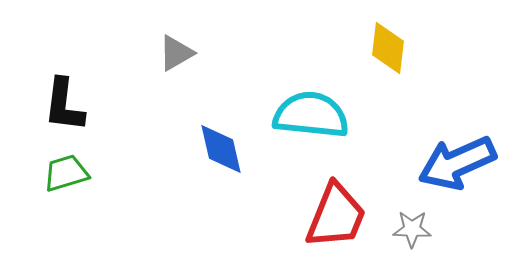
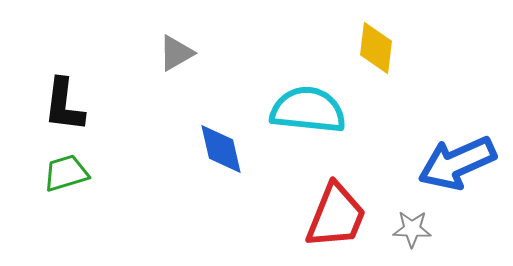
yellow diamond: moved 12 px left
cyan semicircle: moved 3 px left, 5 px up
